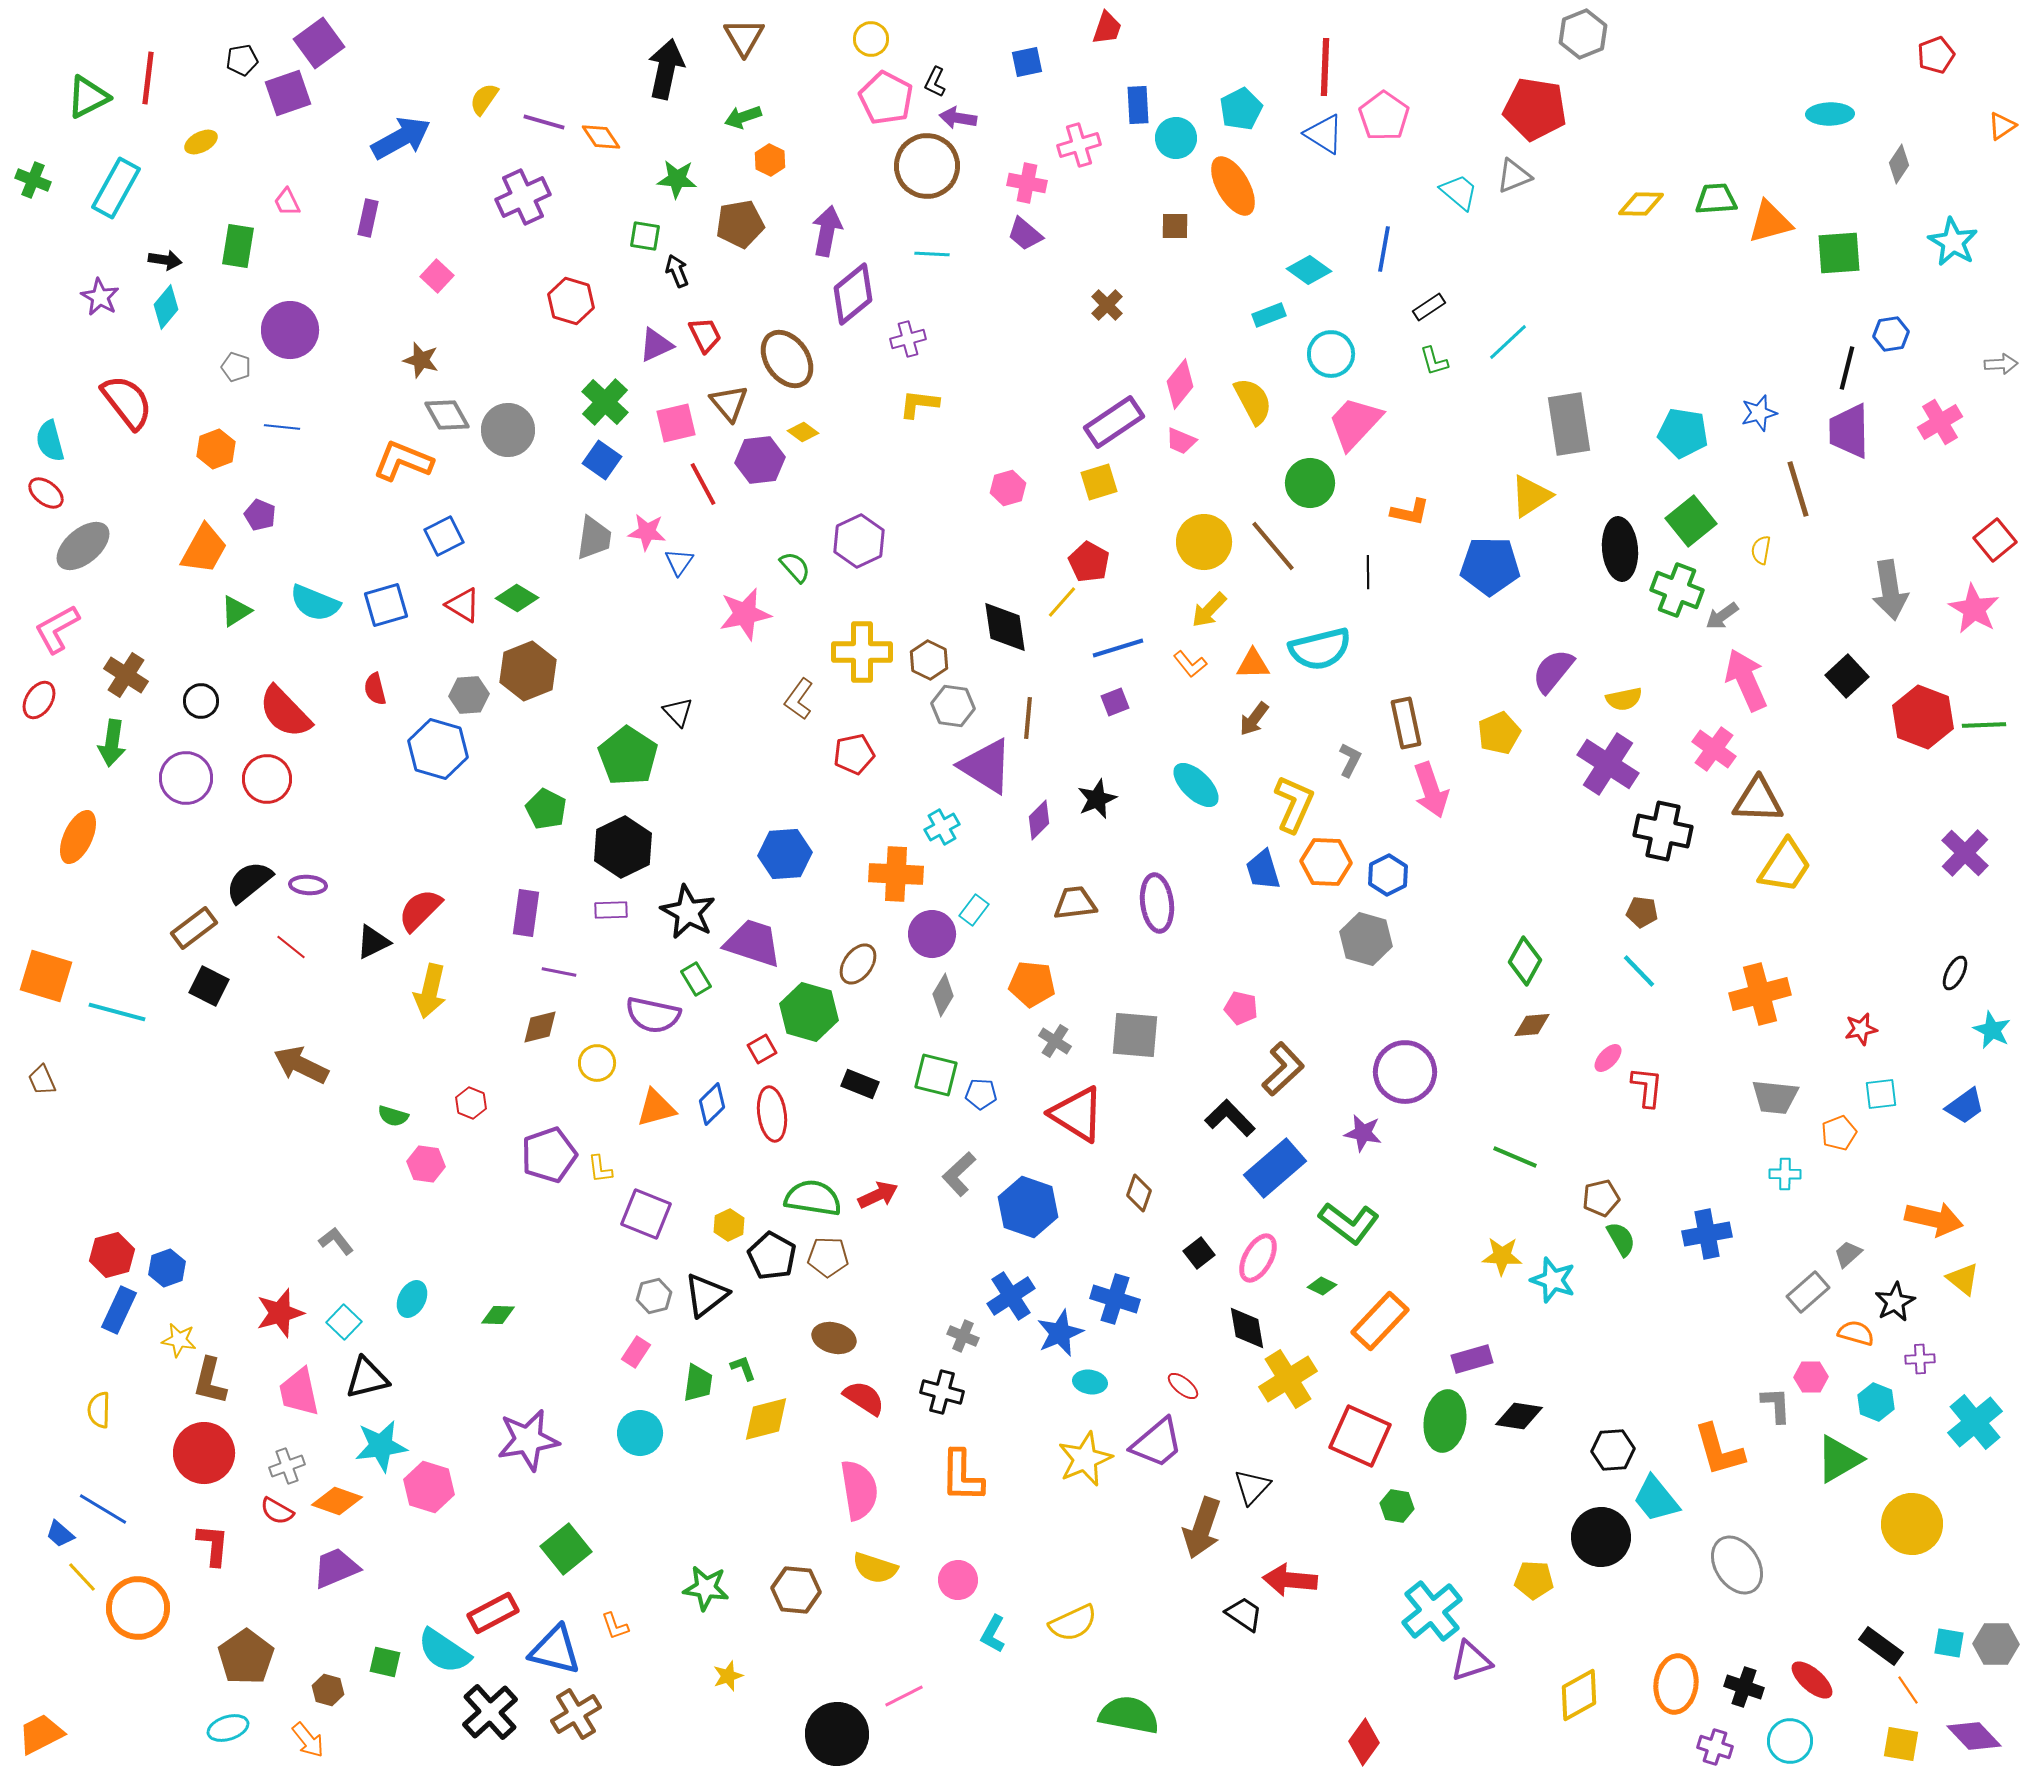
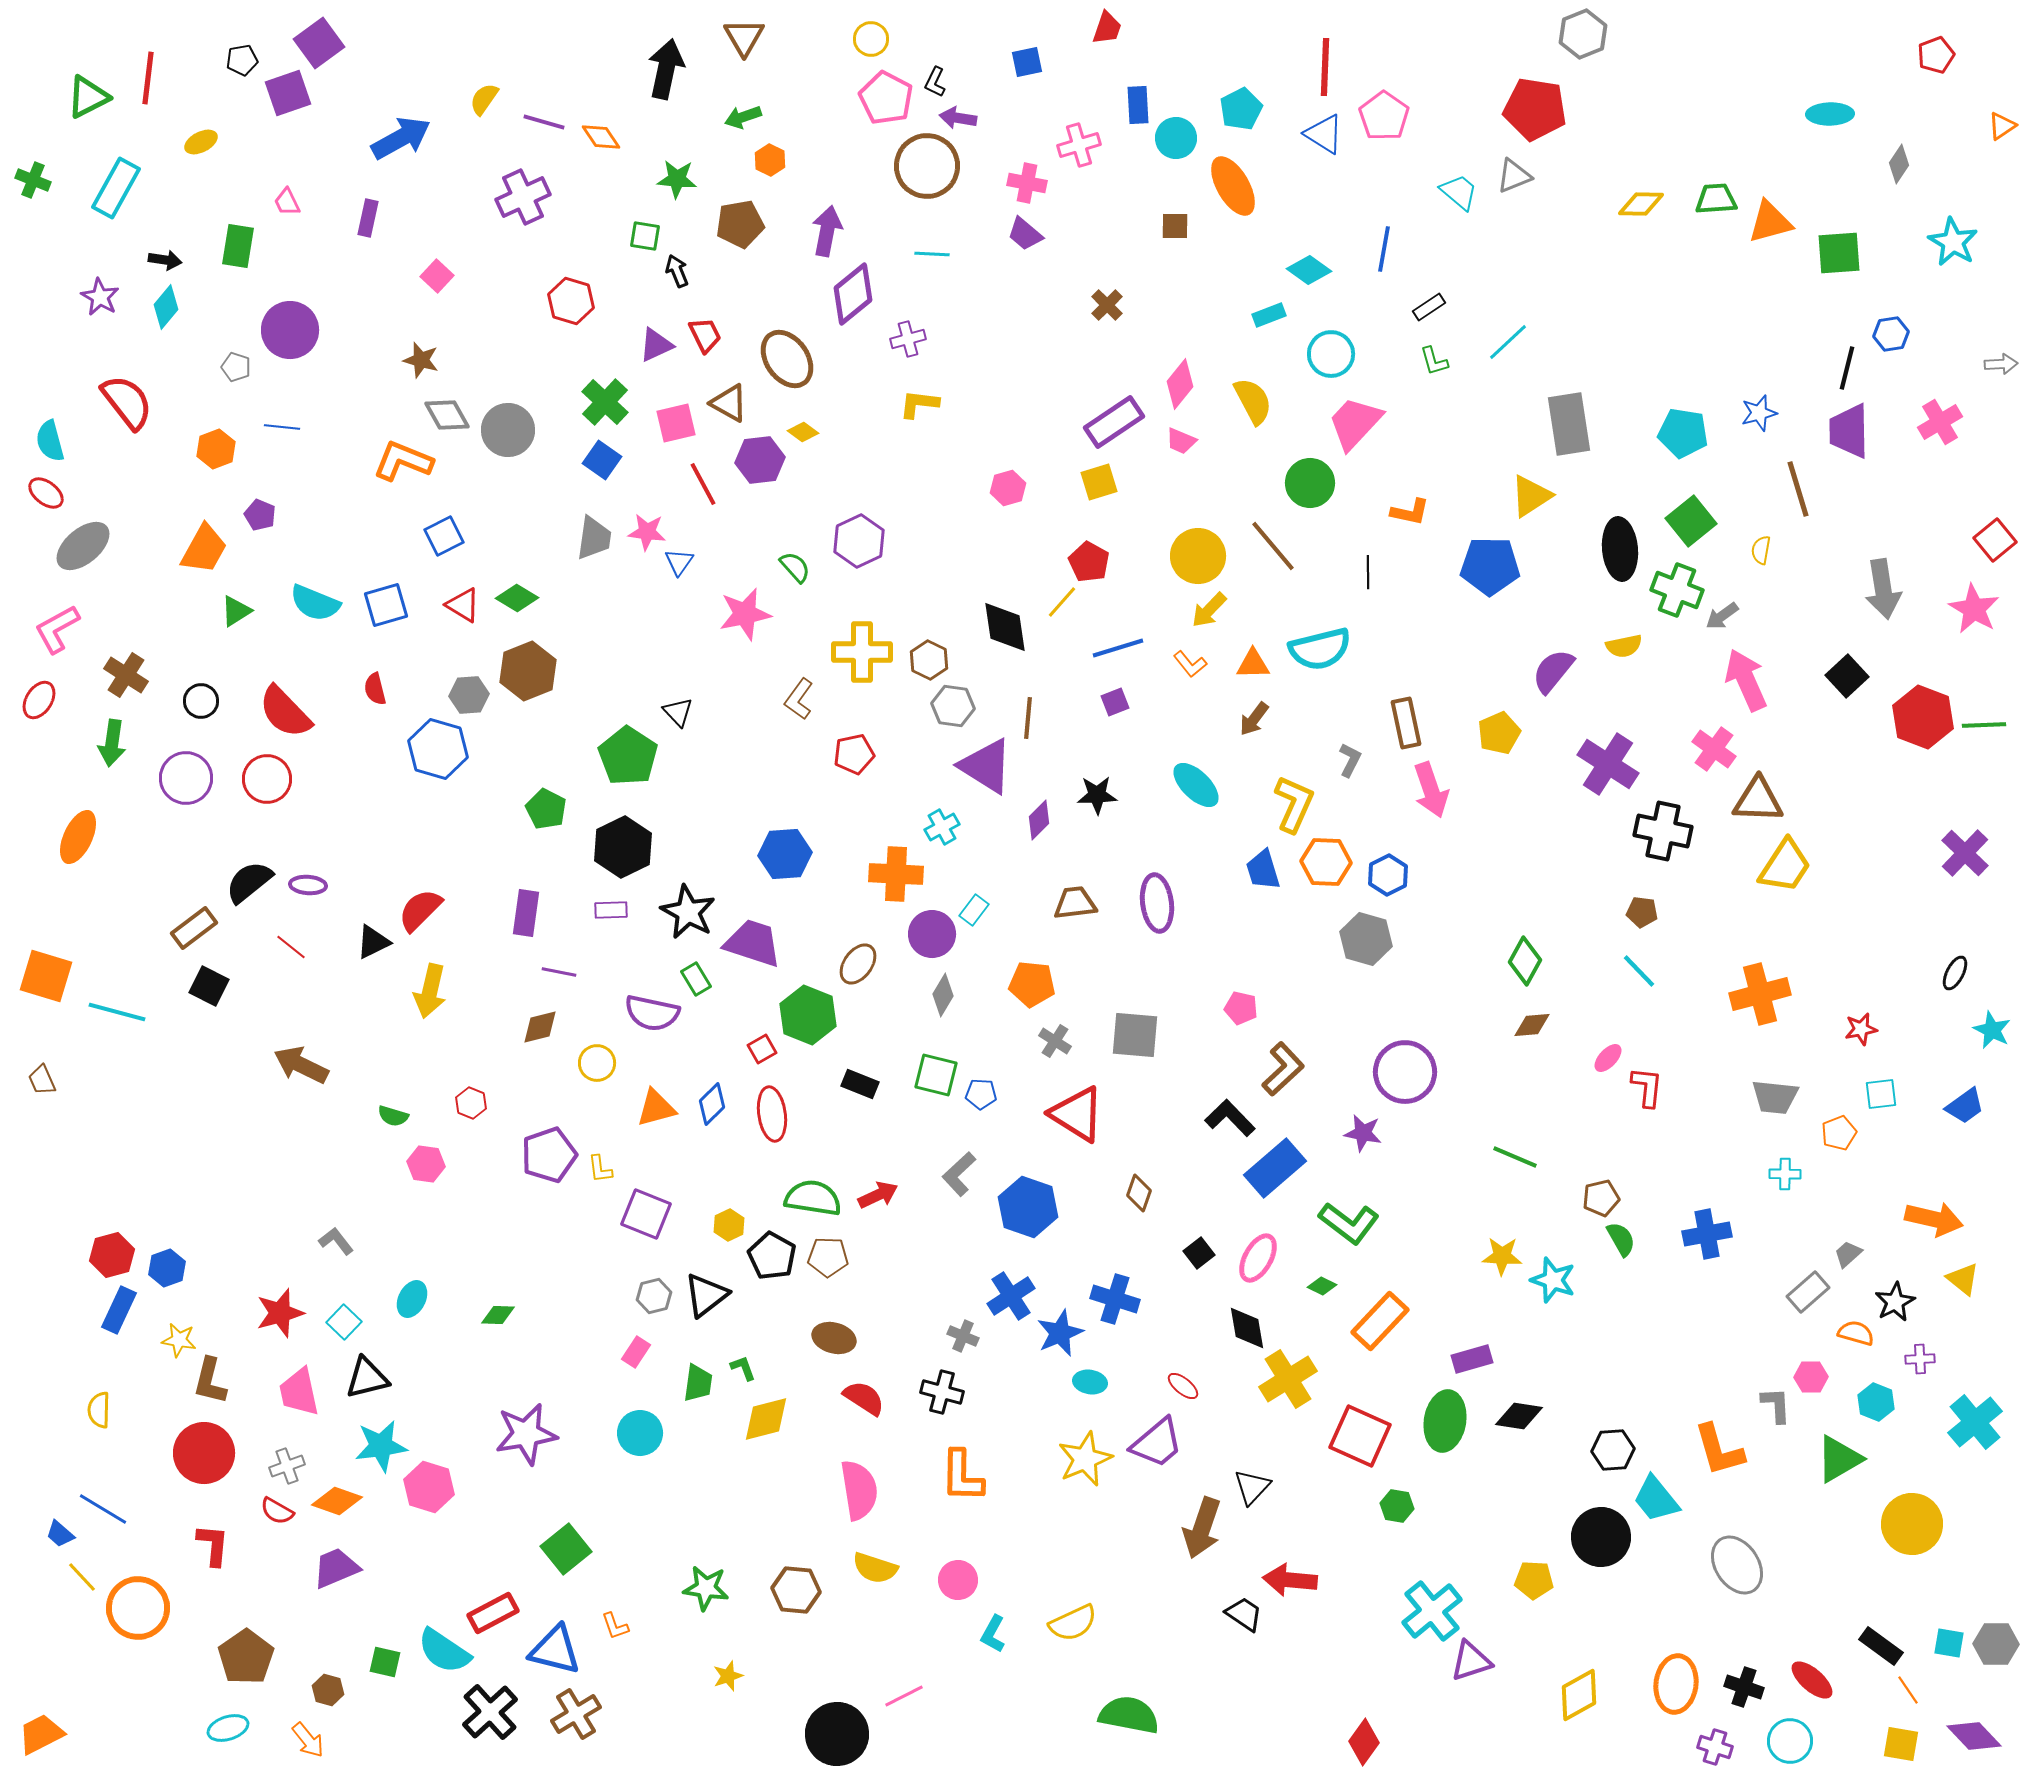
brown triangle at (729, 403): rotated 21 degrees counterclockwise
yellow circle at (1204, 542): moved 6 px left, 14 px down
gray arrow at (1890, 590): moved 7 px left, 1 px up
yellow semicircle at (1624, 699): moved 53 px up
black star at (1097, 799): moved 4 px up; rotated 21 degrees clockwise
green hexagon at (809, 1012): moved 1 px left, 3 px down; rotated 6 degrees clockwise
purple semicircle at (653, 1015): moved 1 px left, 2 px up
purple star at (528, 1440): moved 2 px left, 6 px up
